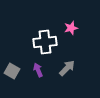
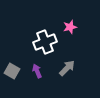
pink star: moved 1 px left, 1 px up
white cross: rotated 15 degrees counterclockwise
purple arrow: moved 1 px left, 1 px down
